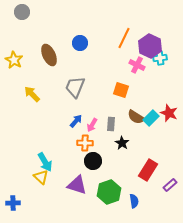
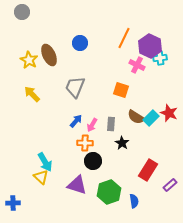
yellow star: moved 15 px right
